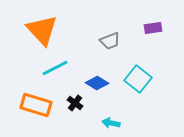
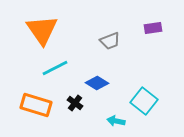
orange triangle: rotated 8 degrees clockwise
cyan square: moved 6 px right, 22 px down
cyan arrow: moved 5 px right, 2 px up
